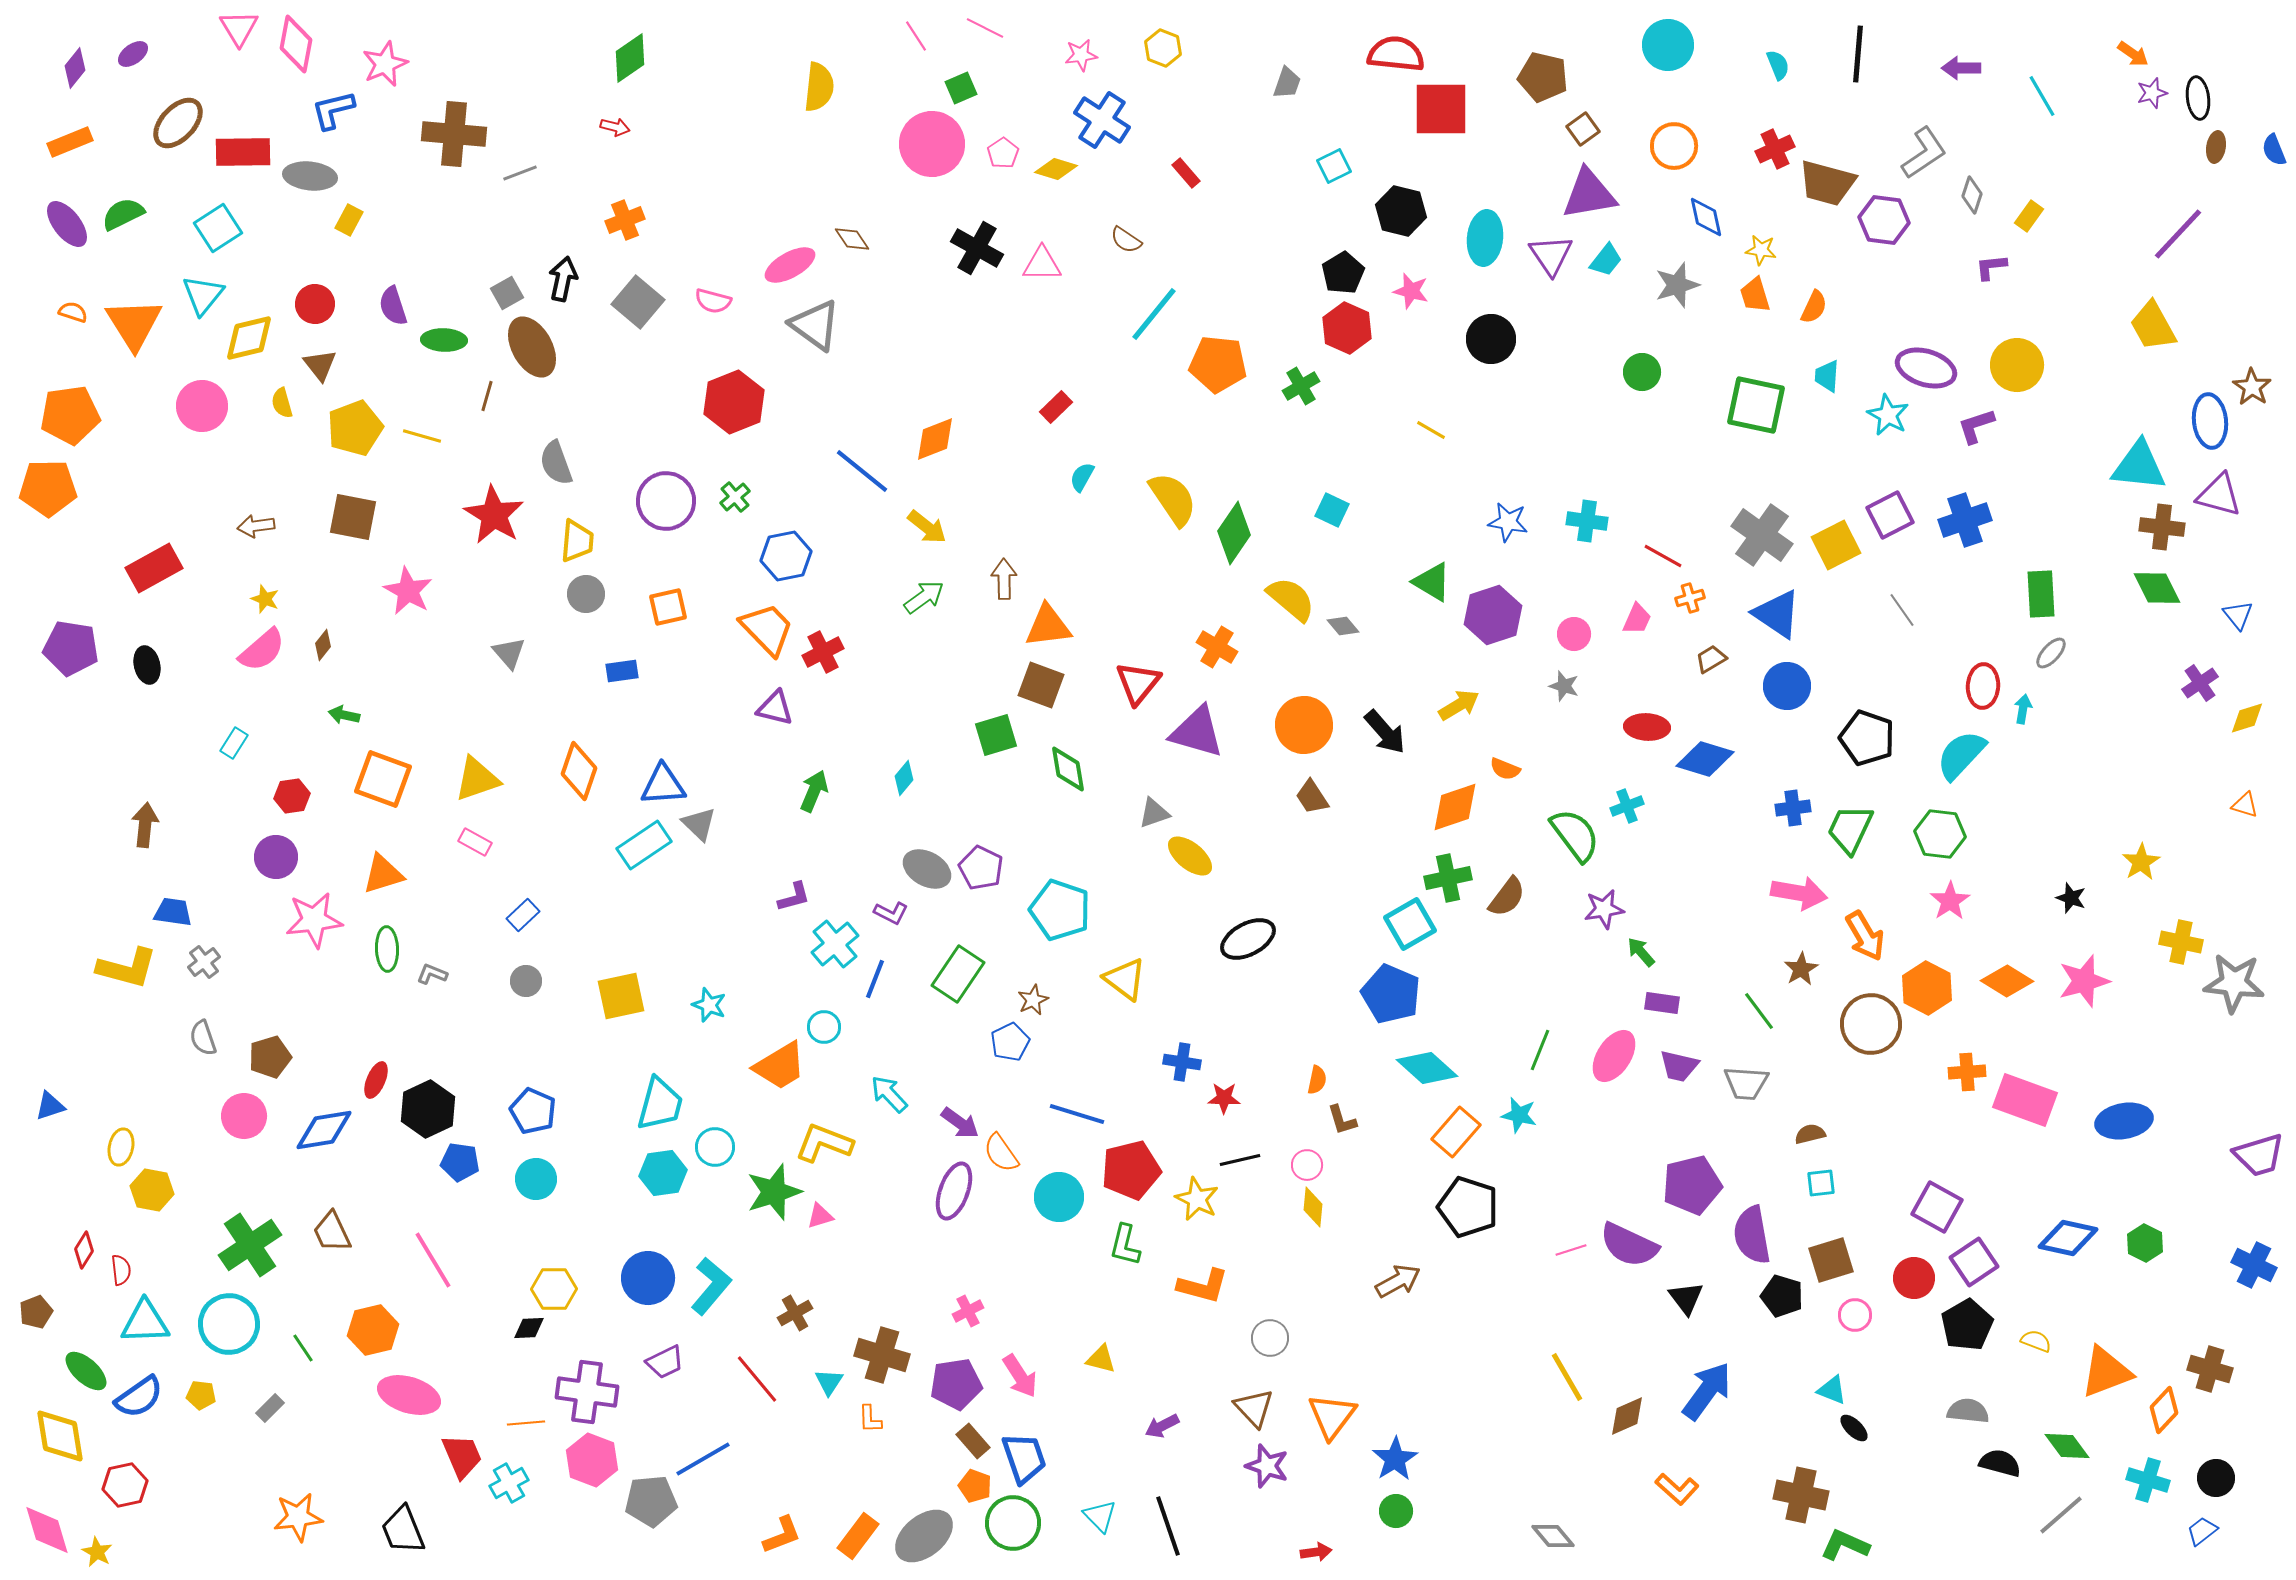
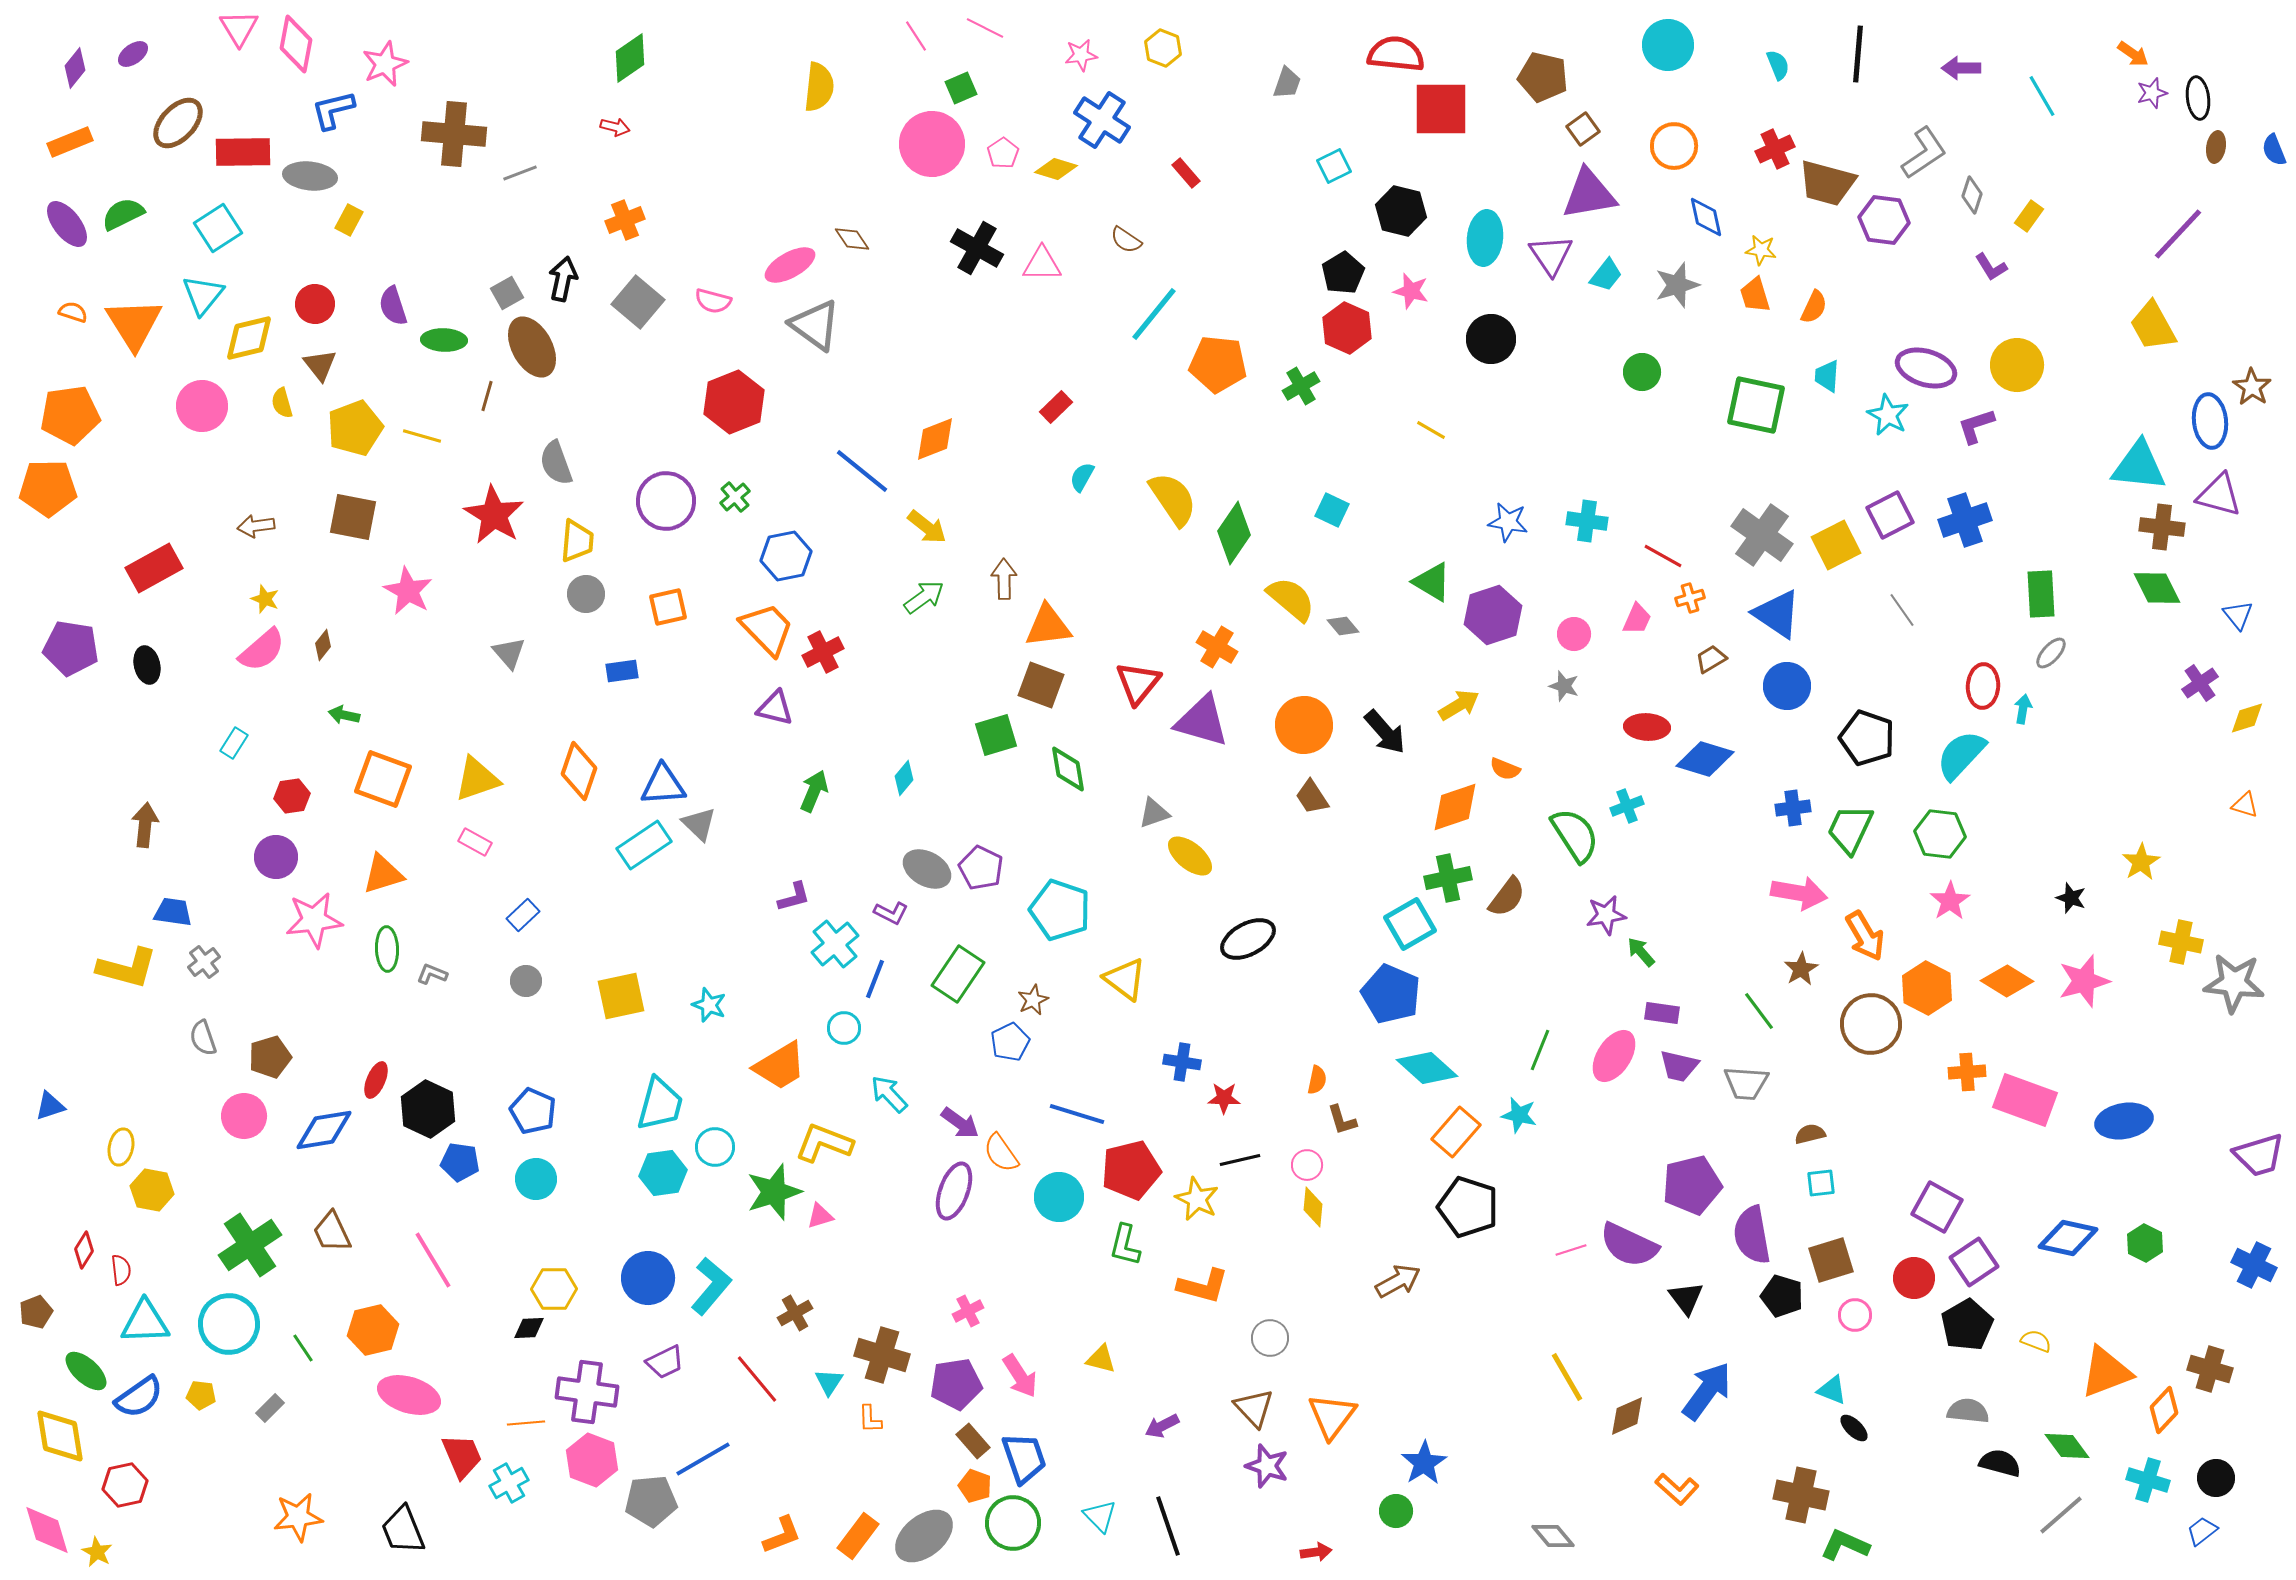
cyan trapezoid at (1606, 260): moved 15 px down
purple L-shape at (1991, 267): rotated 116 degrees counterclockwise
purple triangle at (1197, 732): moved 5 px right, 11 px up
green semicircle at (1575, 835): rotated 4 degrees clockwise
purple star at (1604, 909): moved 2 px right, 6 px down
purple rectangle at (1662, 1003): moved 10 px down
cyan circle at (824, 1027): moved 20 px right, 1 px down
black hexagon at (428, 1109): rotated 10 degrees counterclockwise
blue star at (1395, 1459): moved 29 px right, 4 px down
